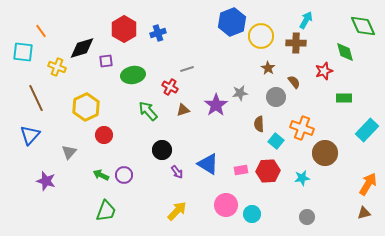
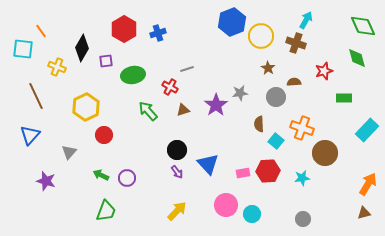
brown cross at (296, 43): rotated 18 degrees clockwise
black diamond at (82, 48): rotated 44 degrees counterclockwise
cyan square at (23, 52): moved 3 px up
green diamond at (345, 52): moved 12 px right, 6 px down
brown semicircle at (294, 82): rotated 56 degrees counterclockwise
brown line at (36, 98): moved 2 px up
black circle at (162, 150): moved 15 px right
blue triangle at (208, 164): rotated 15 degrees clockwise
pink rectangle at (241, 170): moved 2 px right, 3 px down
purple circle at (124, 175): moved 3 px right, 3 px down
gray circle at (307, 217): moved 4 px left, 2 px down
